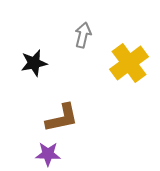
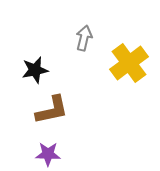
gray arrow: moved 1 px right, 3 px down
black star: moved 1 px right, 7 px down
brown L-shape: moved 10 px left, 8 px up
